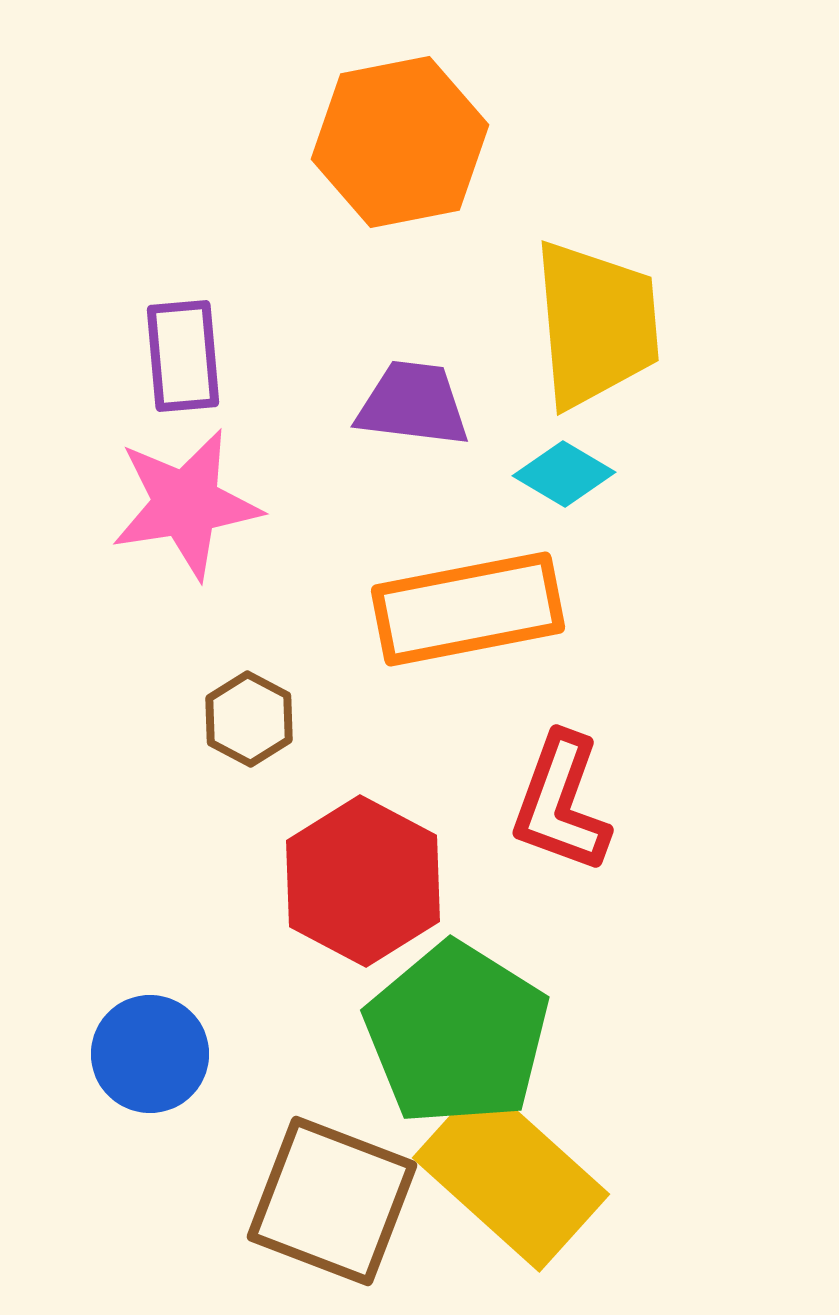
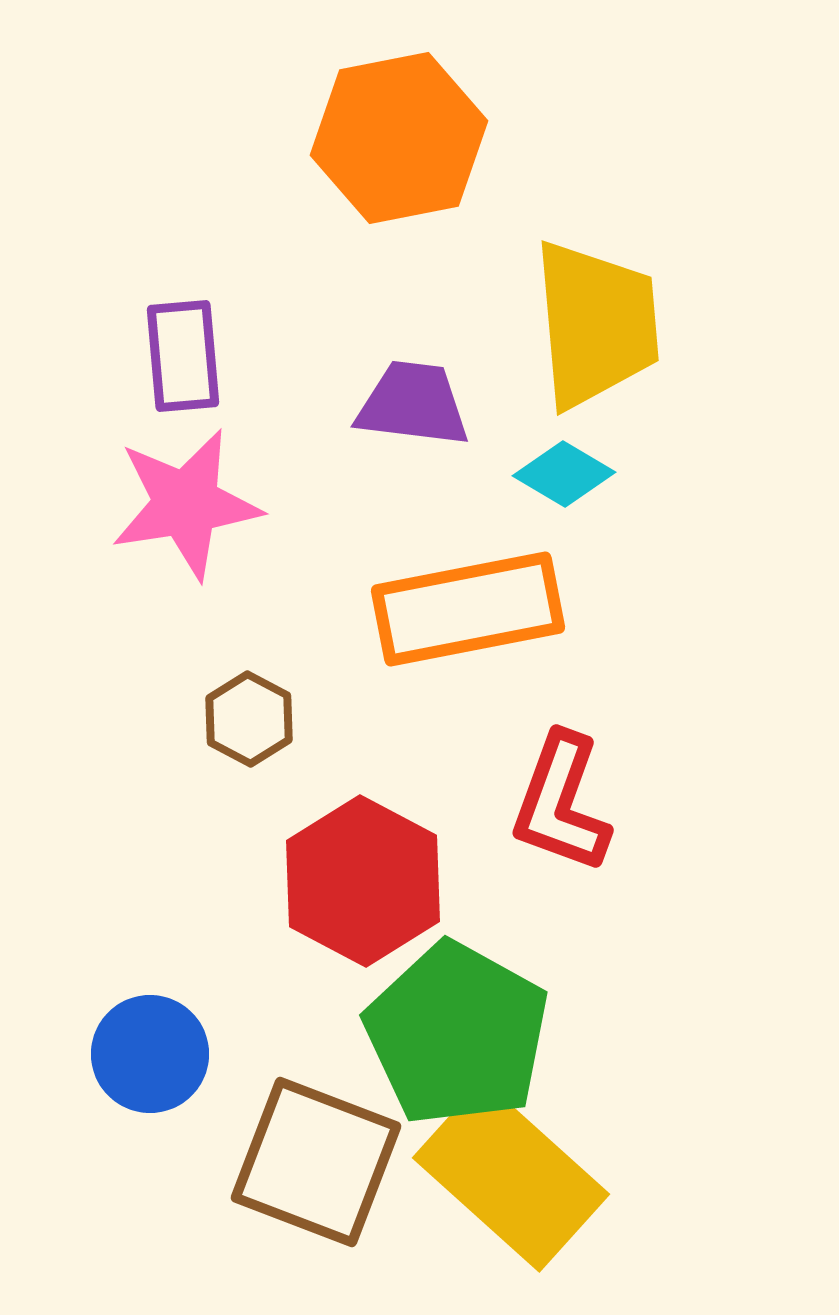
orange hexagon: moved 1 px left, 4 px up
green pentagon: rotated 3 degrees counterclockwise
brown square: moved 16 px left, 39 px up
